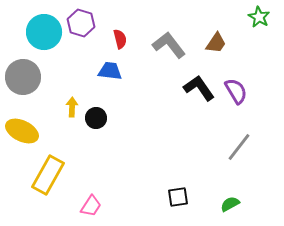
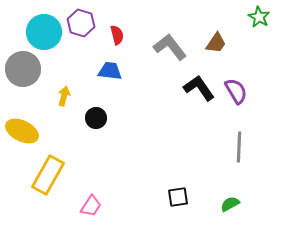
red semicircle: moved 3 px left, 4 px up
gray L-shape: moved 1 px right, 2 px down
gray circle: moved 8 px up
yellow arrow: moved 8 px left, 11 px up; rotated 12 degrees clockwise
gray line: rotated 36 degrees counterclockwise
